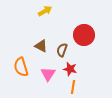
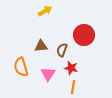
brown triangle: rotated 32 degrees counterclockwise
red star: moved 1 px right, 1 px up
